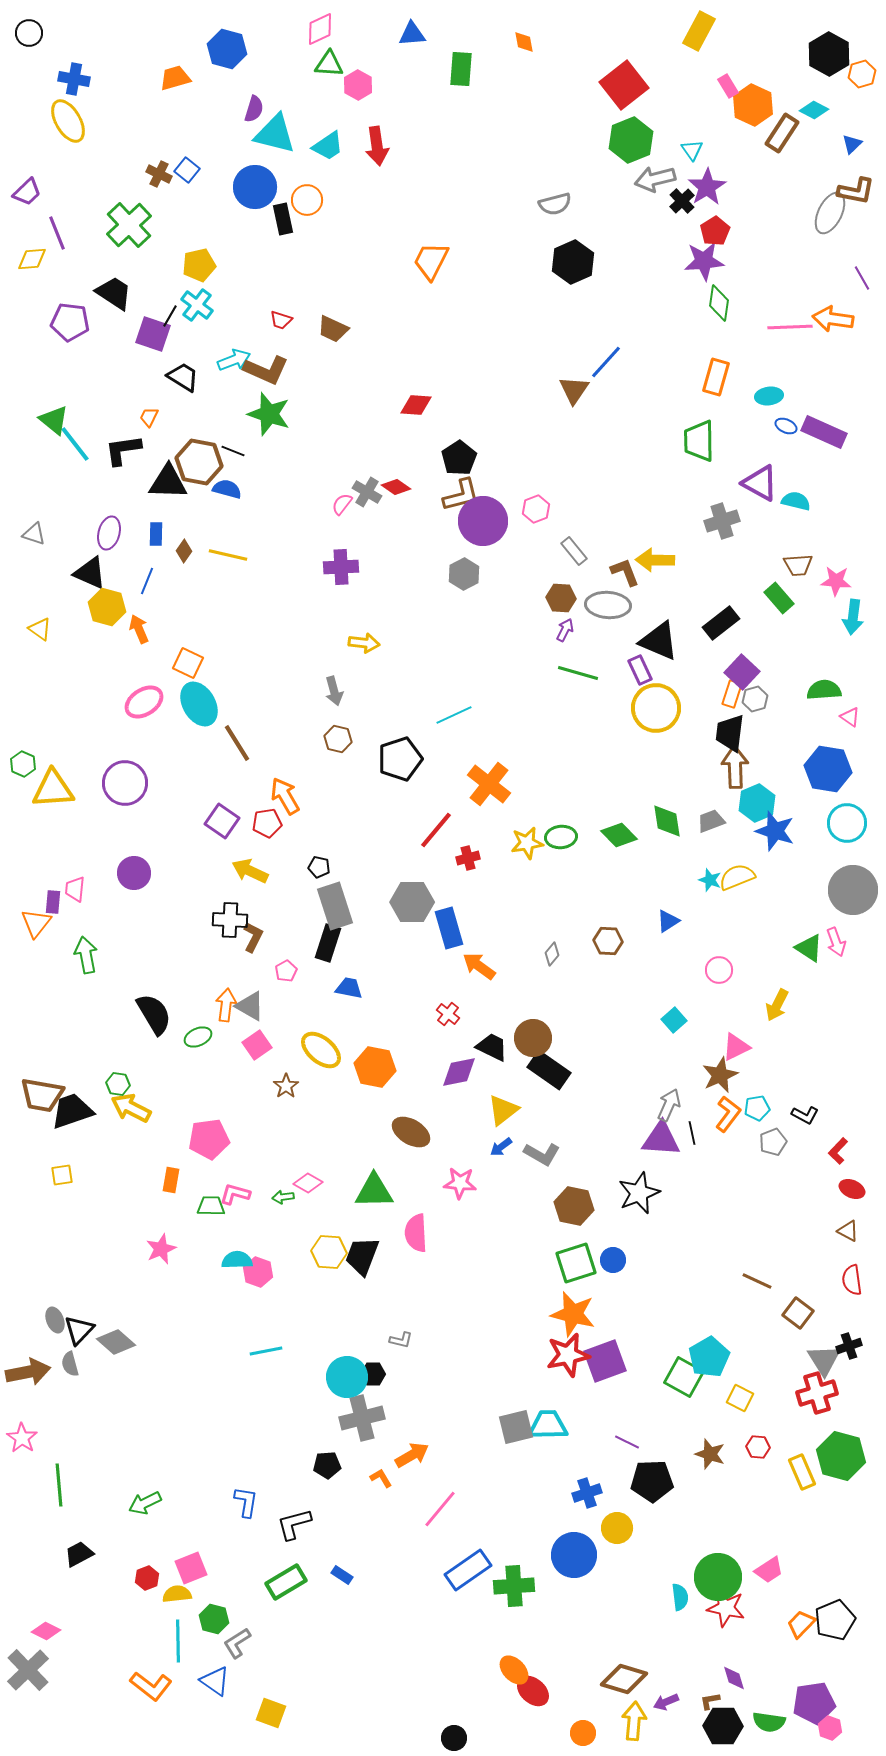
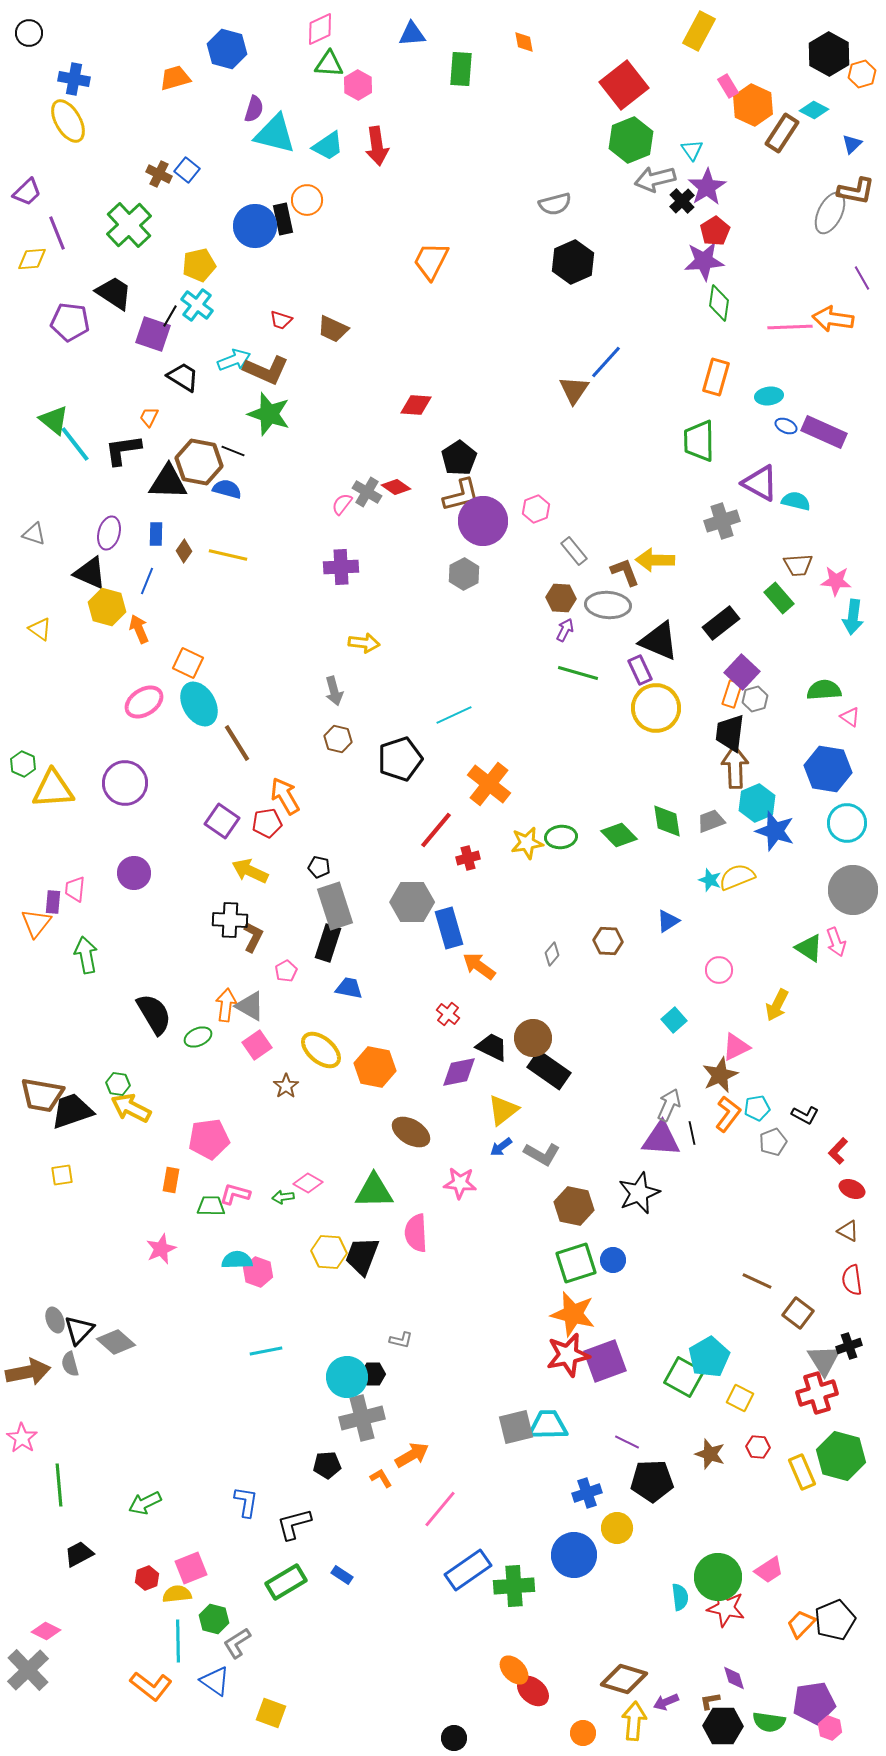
blue circle at (255, 187): moved 39 px down
